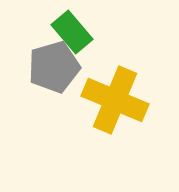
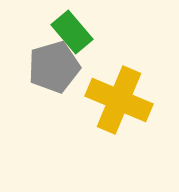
yellow cross: moved 4 px right
